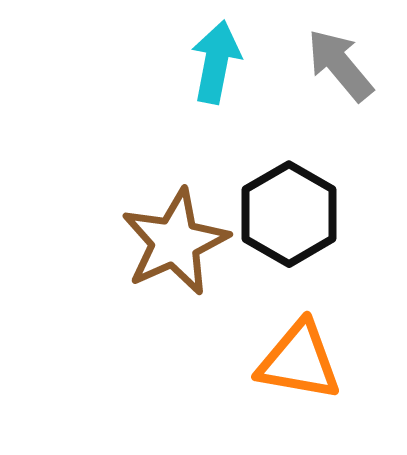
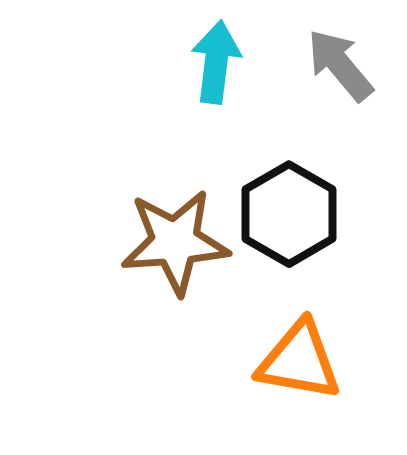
cyan arrow: rotated 4 degrees counterclockwise
brown star: rotated 20 degrees clockwise
